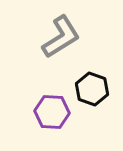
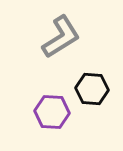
black hexagon: rotated 16 degrees counterclockwise
